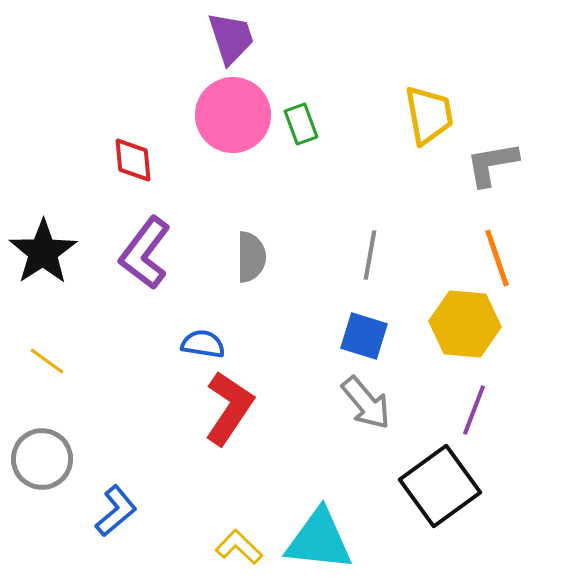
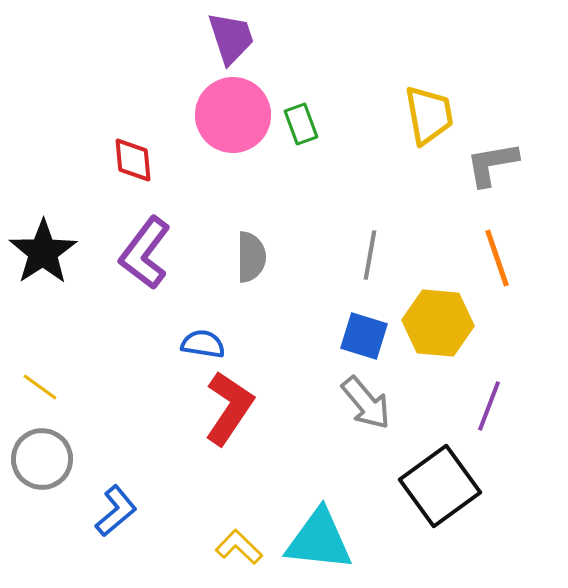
yellow hexagon: moved 27 px left, 1 px up
yellow line: moved 7 px left, 26 px down
purple line: moved 15 px right, 4 px up
